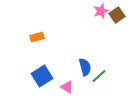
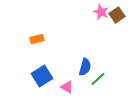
pink star: moved 1 px down; rotated 28 degrees counterclockwise
orange rectangle: moved 2 px down
blue semicircle: rotated 30 degrees clockwise
green line: moved 1 px left, 3 px down
